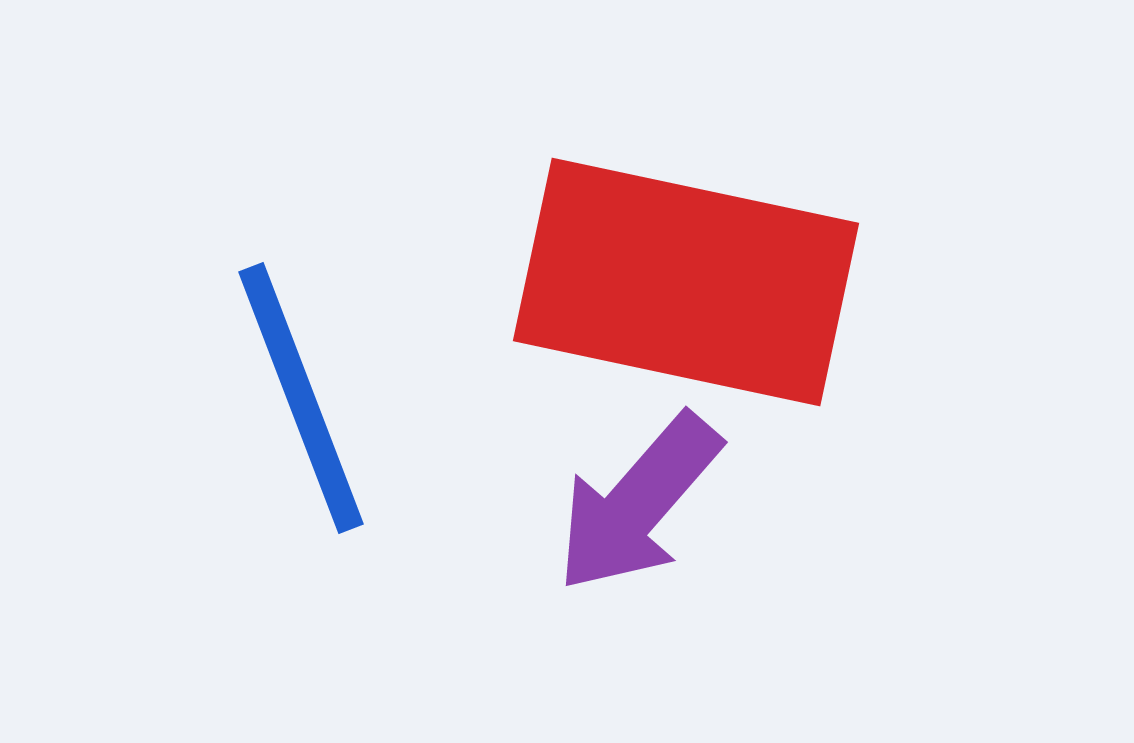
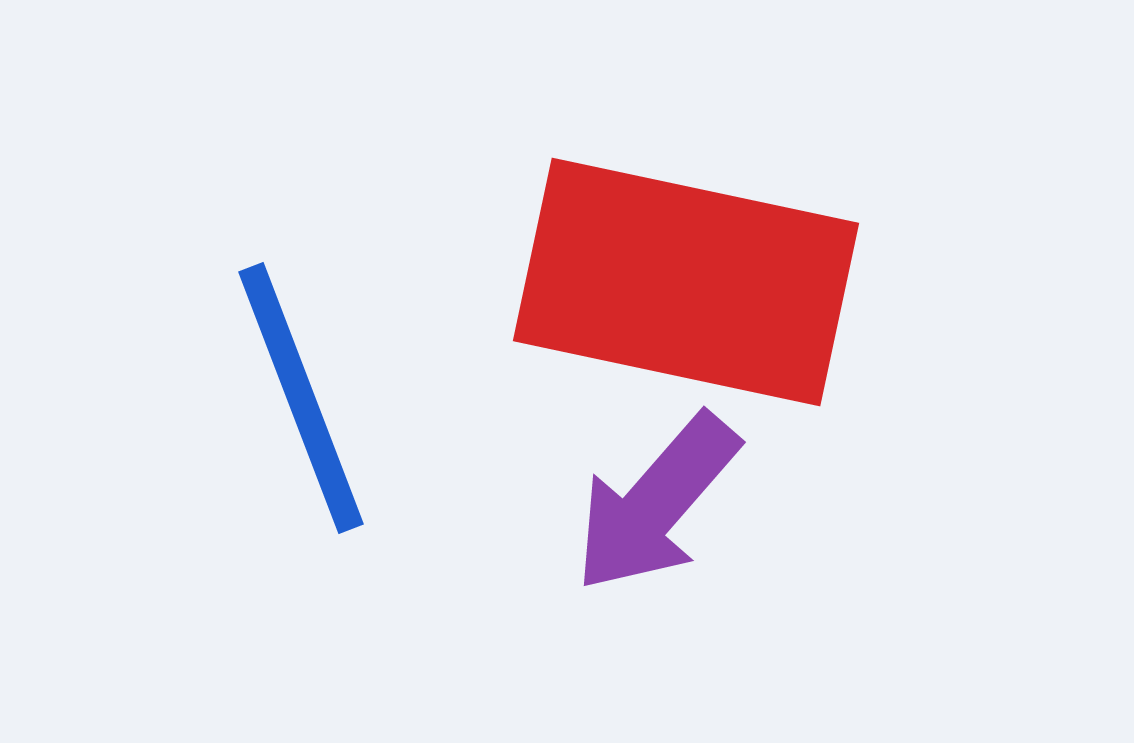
purple arrow: moved 18 px right
